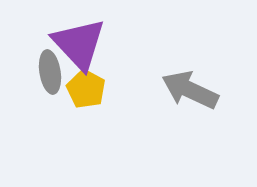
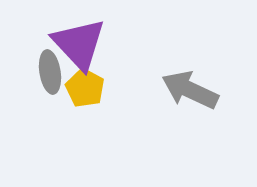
yellow pentagon: moved 1 px left, 1 px up
